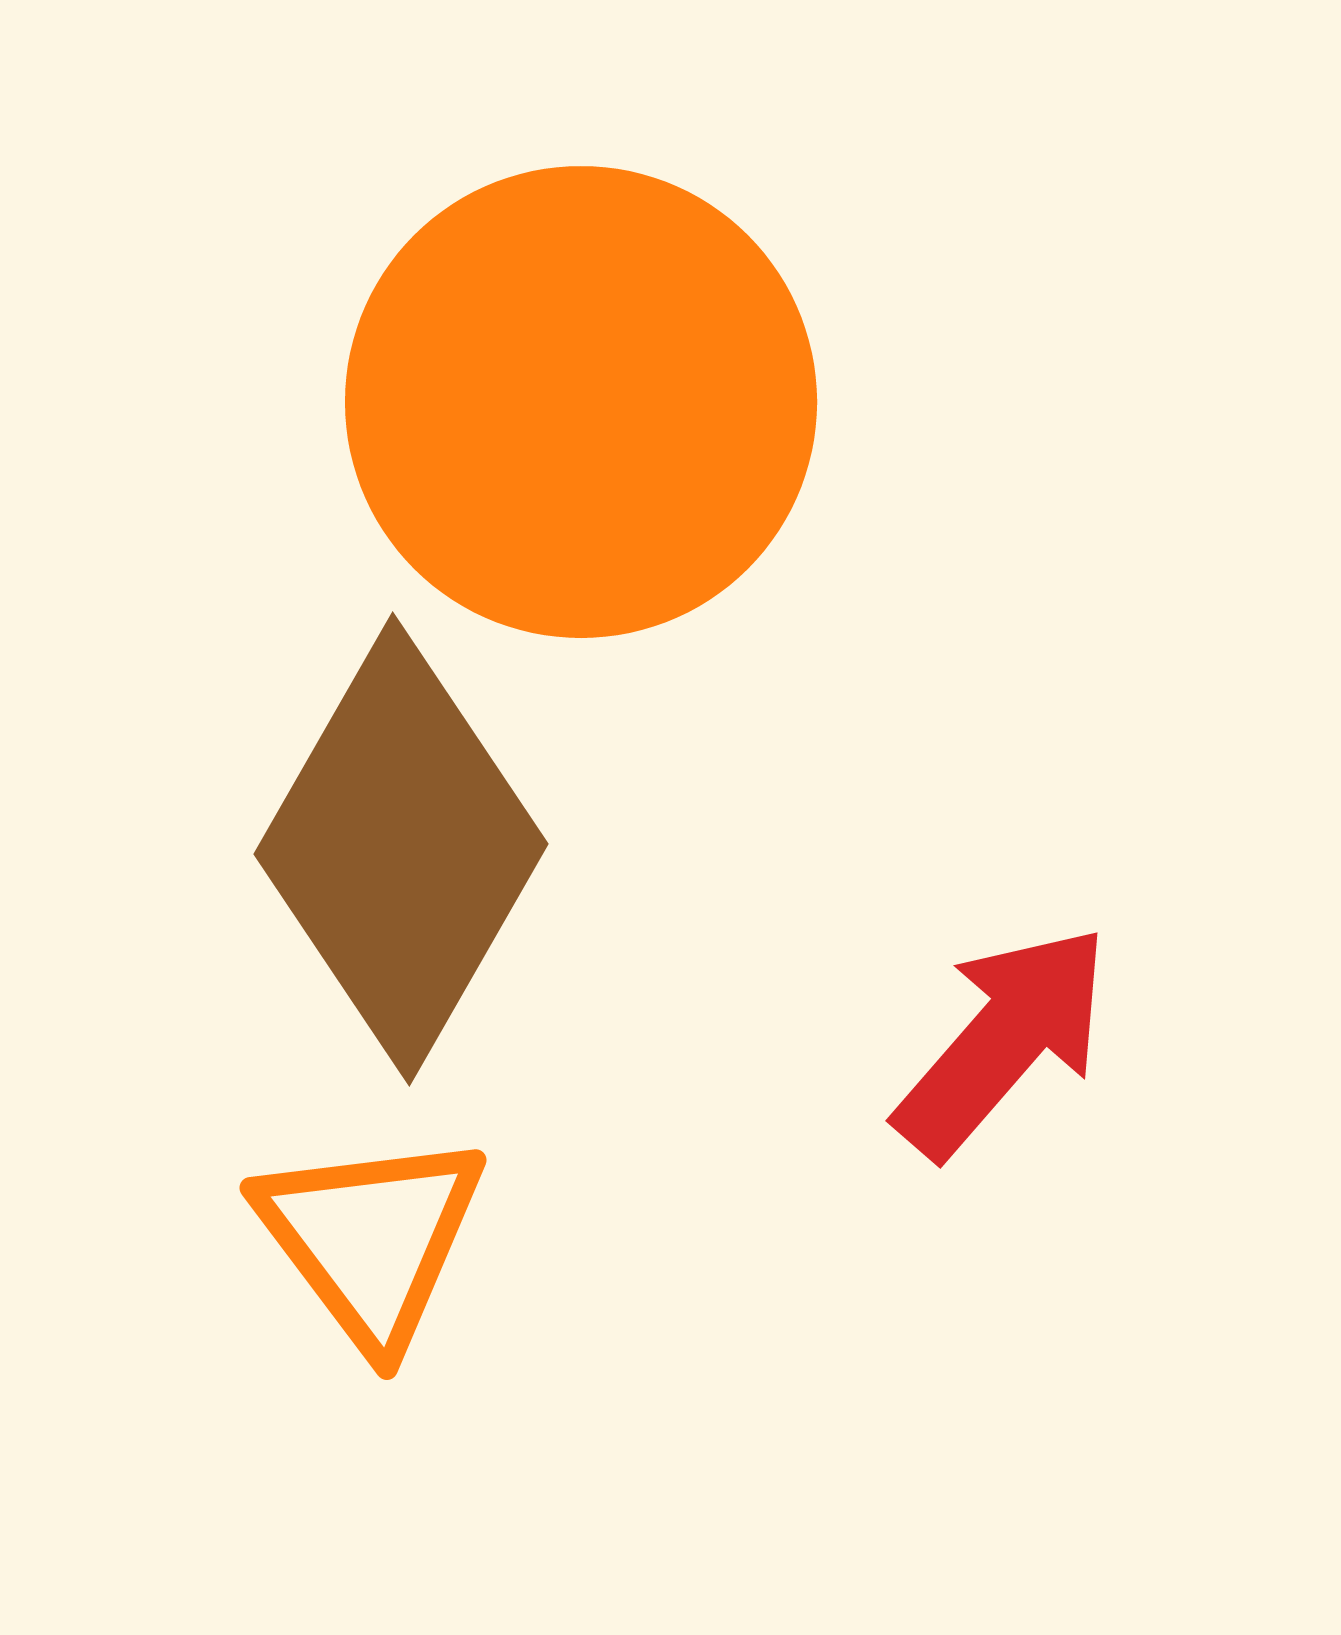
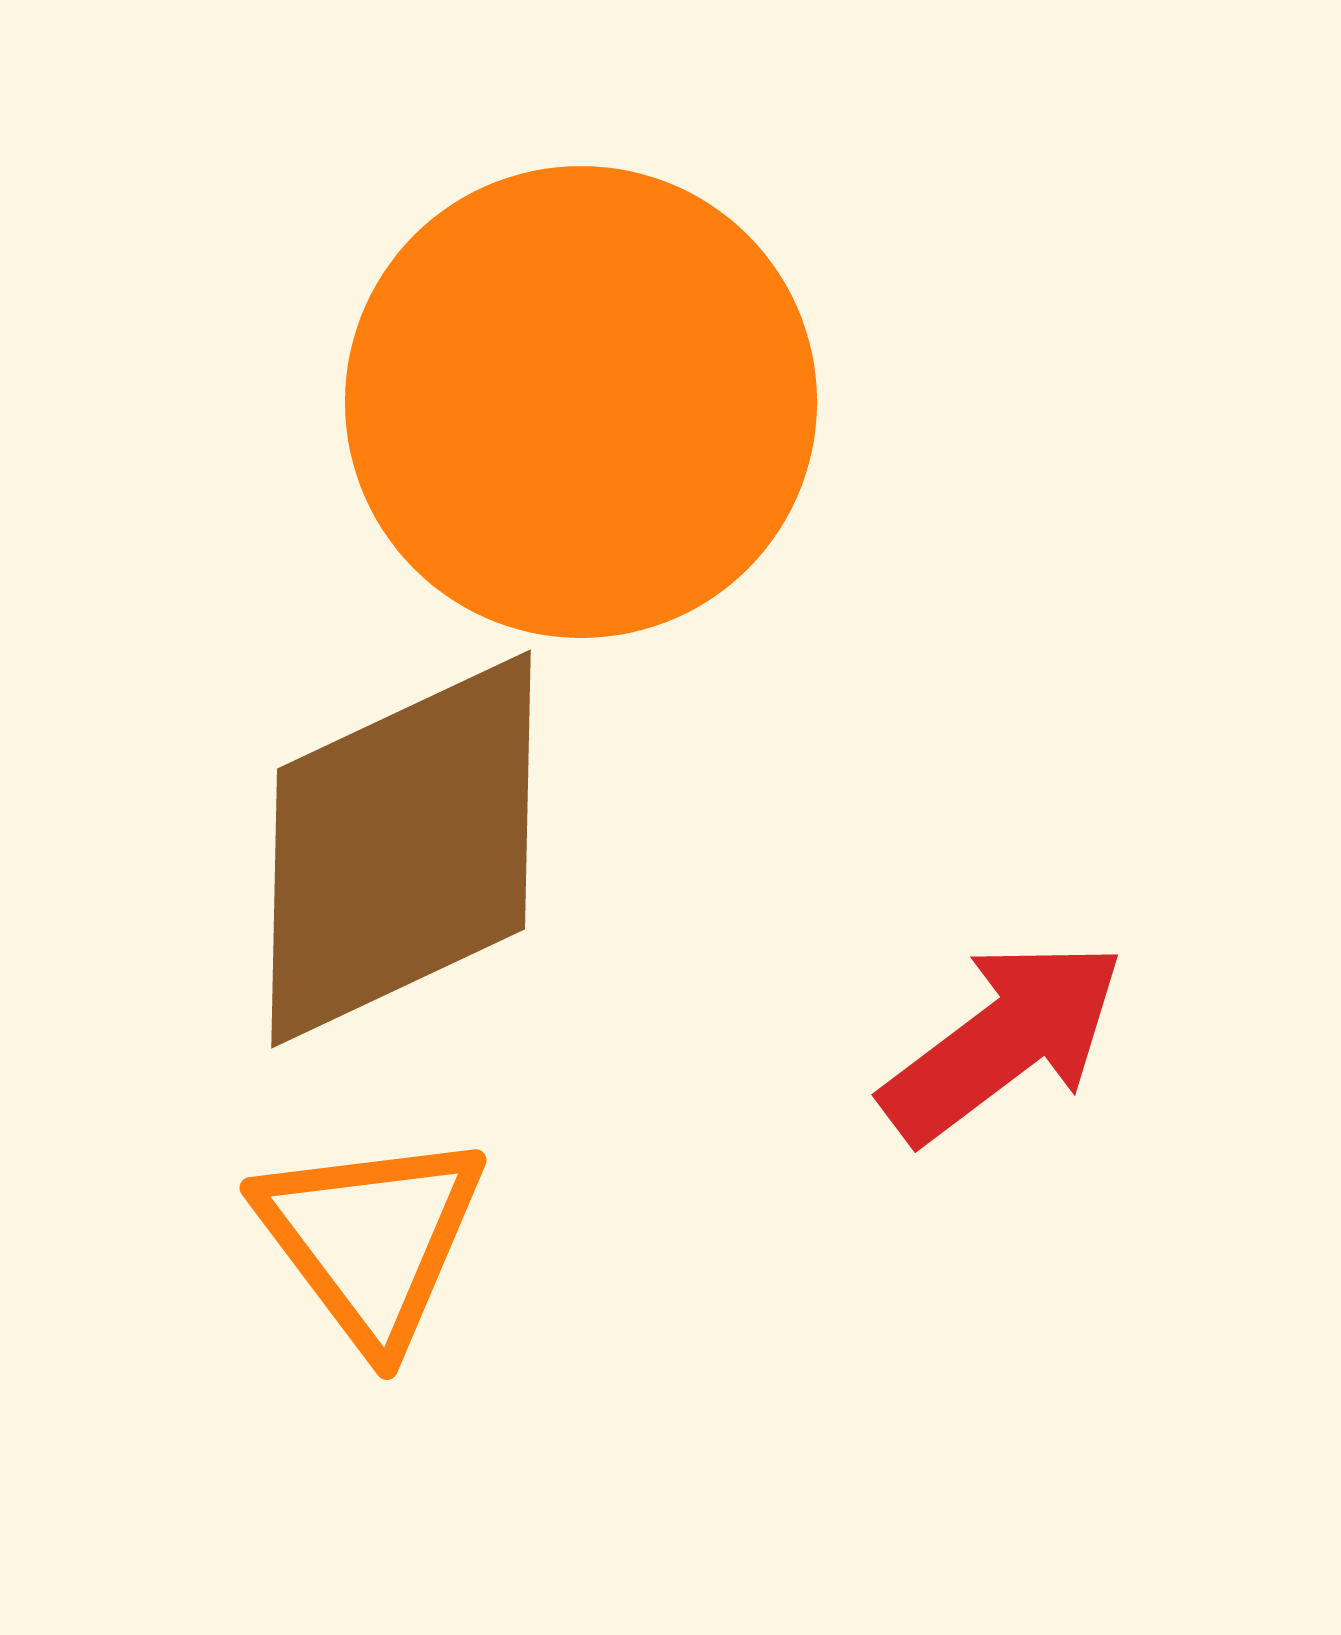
brown diamond: rotated 35 degrees clockwise
red arrow: rotated 12 degrees clockwise
